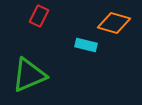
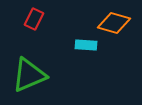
red rectangle: moved 5 px left, 3 px down
cyan rectangle: rotated 10 degrees counterclockwise
